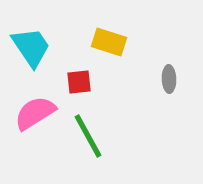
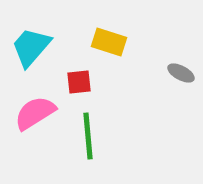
cyan trapezoid: rotated 105 degrees counterclockwise
gray ellipse: moved 12 px right, 6 px up; rotated 60 degrees counterclockwise
green line: rotated 24 degrees clockwise
